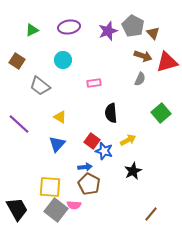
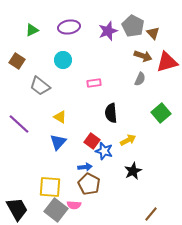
blue triangle: moved 1 px right, 2 px up
